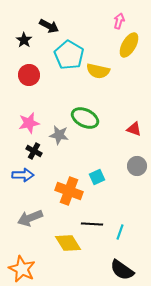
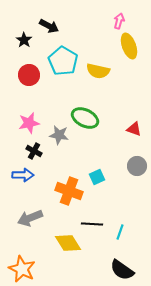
yellow ellipse: moved 1 px down; rotated 50 degrees counterclockwise
cyan pentagon: moved 6 px left, 6 px down
